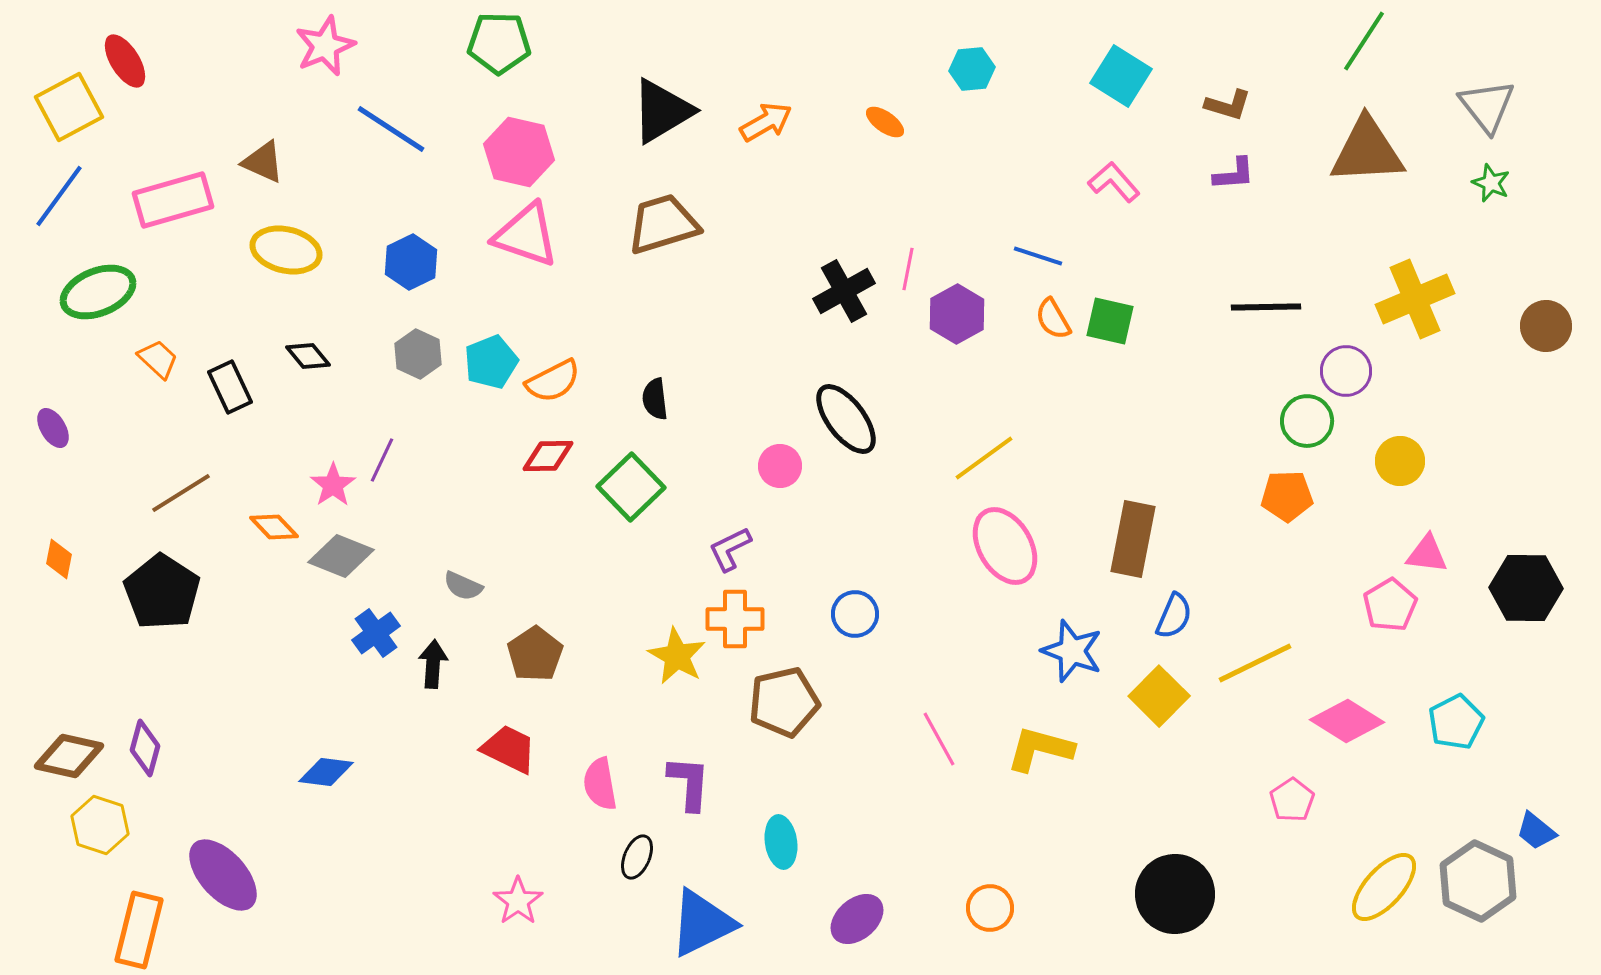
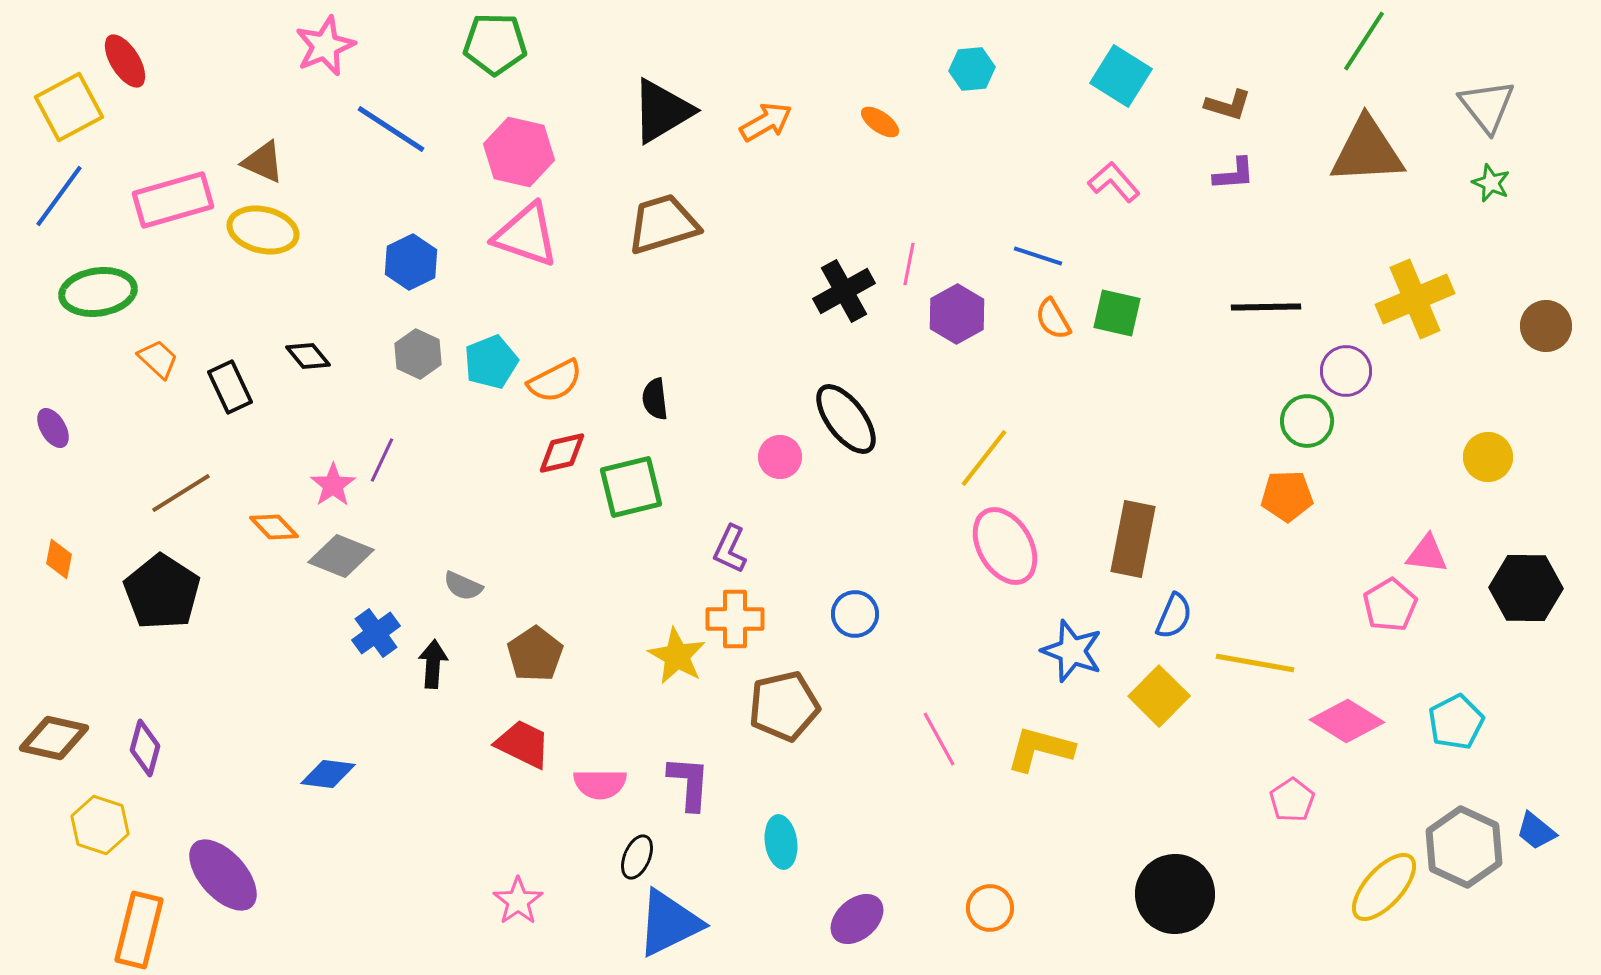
green pentagon at (499, 43): moved 4 px left, 1 px down
orange ellipse at (885, 122): moved 5 px left
yellow ellipse at (286, 250): moved 23 px left, 20 px up
pink line at (908, 269): moved 1 px right, 5 px up
green ellipse at (98, 292): rotated 14 degrees clockwise
green square at (1110, 321): moved 7 px right, 8 px up
orange semicircle at (553, 381): moved 2 px right
red diamond at (548, 456): moved 14 px right, 3 px up; rotated 12 degrees counterclockwise
yellow line at (984, 458): rotated 16 degrees counterclockwise
yellow circle at (1400, 461): moved 88 px right, 4 px up
pink circle at (780, 466): moved 9 px up
green square at (631, 487): rotated 30 degrees clockwise
purple L-shape at (730, 549): rotated 39 degrees counterclockwise
yellow line at (1255, 663): rotated 36 degrees clockwise
brown pentagon at (784, 702): moved 4 px down
red trapezoid at (509, 749): moved 14 px right, 5 px up
brown diamond at (69, 756): moved 15 px left, 18 px up
blue diamond at (326, 772): moved 2 px right, 2 px down
pink semicircle at (600, 784): rotated 80 degrees counterclockwise
gray hexagon at (1478, 881): moved 14 px left, 34 px up
blue triangle at (702, 923): moved 33 px left
